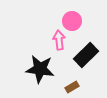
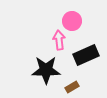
black rectangle: rotated 20 degrees clockwise
black star: moved 6 px right, 1 px down; rotated 8 degrees counterclockwise
